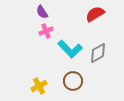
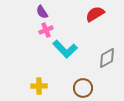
pink cross: moved 1 px up
cyan L-shape: moved 5 px left
gray diamond: moved 9 px right, 5 px down
brown circle: moved 10 px right, 7 px down
yellow cross: rotated 28 degrees clockwise
